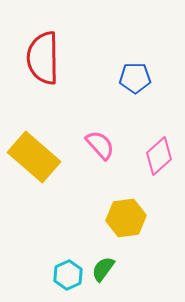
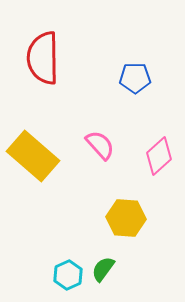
yellow rectangle: moved 1 px left, 1 px up
yellow hexagon: rotated 12 degrees clockwise
